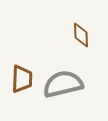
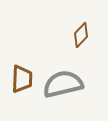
brown diamond: rotated 45 degrees clockwise
